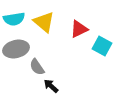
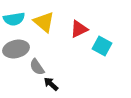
black arrow: moved 2 px up
